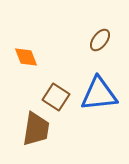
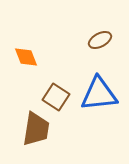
brown ellipse: rotated 25 degrees clockwise
